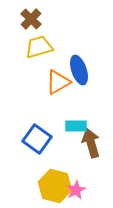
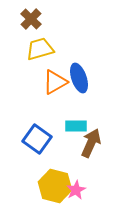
yellow trapezoid: moved 1 px right, 2 px down
blue ellipse: moved 8 px down
orange triangle: moved 3 px left
brown arrow: rotated 40 degrees clockwise
